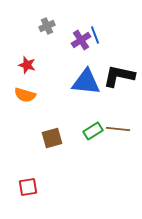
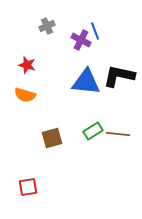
blue line: moved 4 px up
purple cross: rotated 30 degrees counterclockwise
brown line: moved 5 px down
